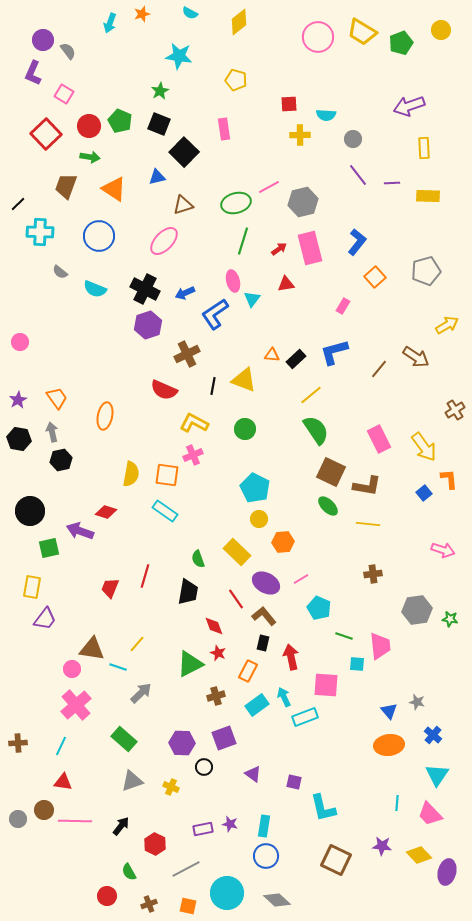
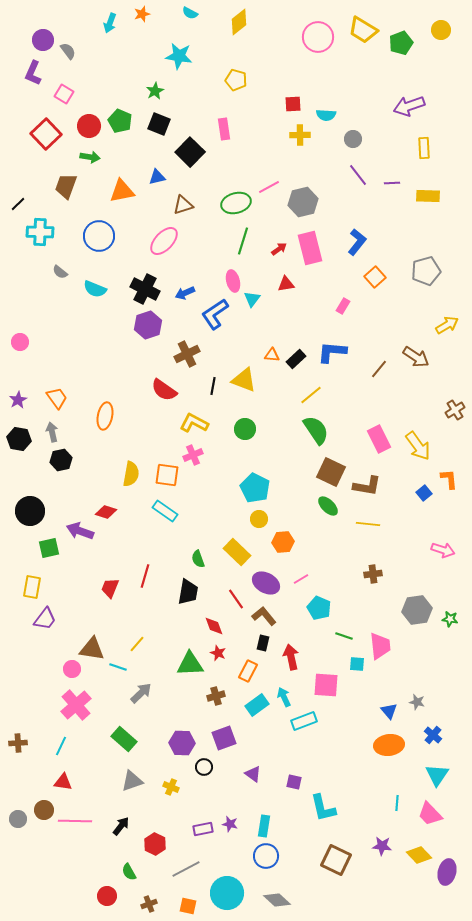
yellow trapezoid at (362, 32): moved 1 px right, 2 px up
green star at (160, 91): moved 5 px left
red square at (289, 104): moved 4 px right
black square at (184, 152): moved 6 px right
orange triangle at (114, 189): moved 8 px right, 2 px down; rotated 44 degrees counterclockwise
blue L-shape at (334, 352): moved 2 px left; rotated 20 degrees clockwise
red semicircle at (164, 390): rotated 12 degrees clockwise
yellow arrow at (424, 447): moved 6 px left, 1 px up
green triangle at (190, 664): rotated 24 degrees clockwise
cyan rectangle at (305, 717): moved 1 px left, 4 px down
